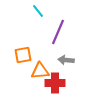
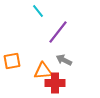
purple line: rotated 15 degrees clockwise
orange square: moved 11 px left, 6 px down
gray arrow: moved 2 px left; rotated 21 degrees clockwise
orange triangle: moved 3 px right
